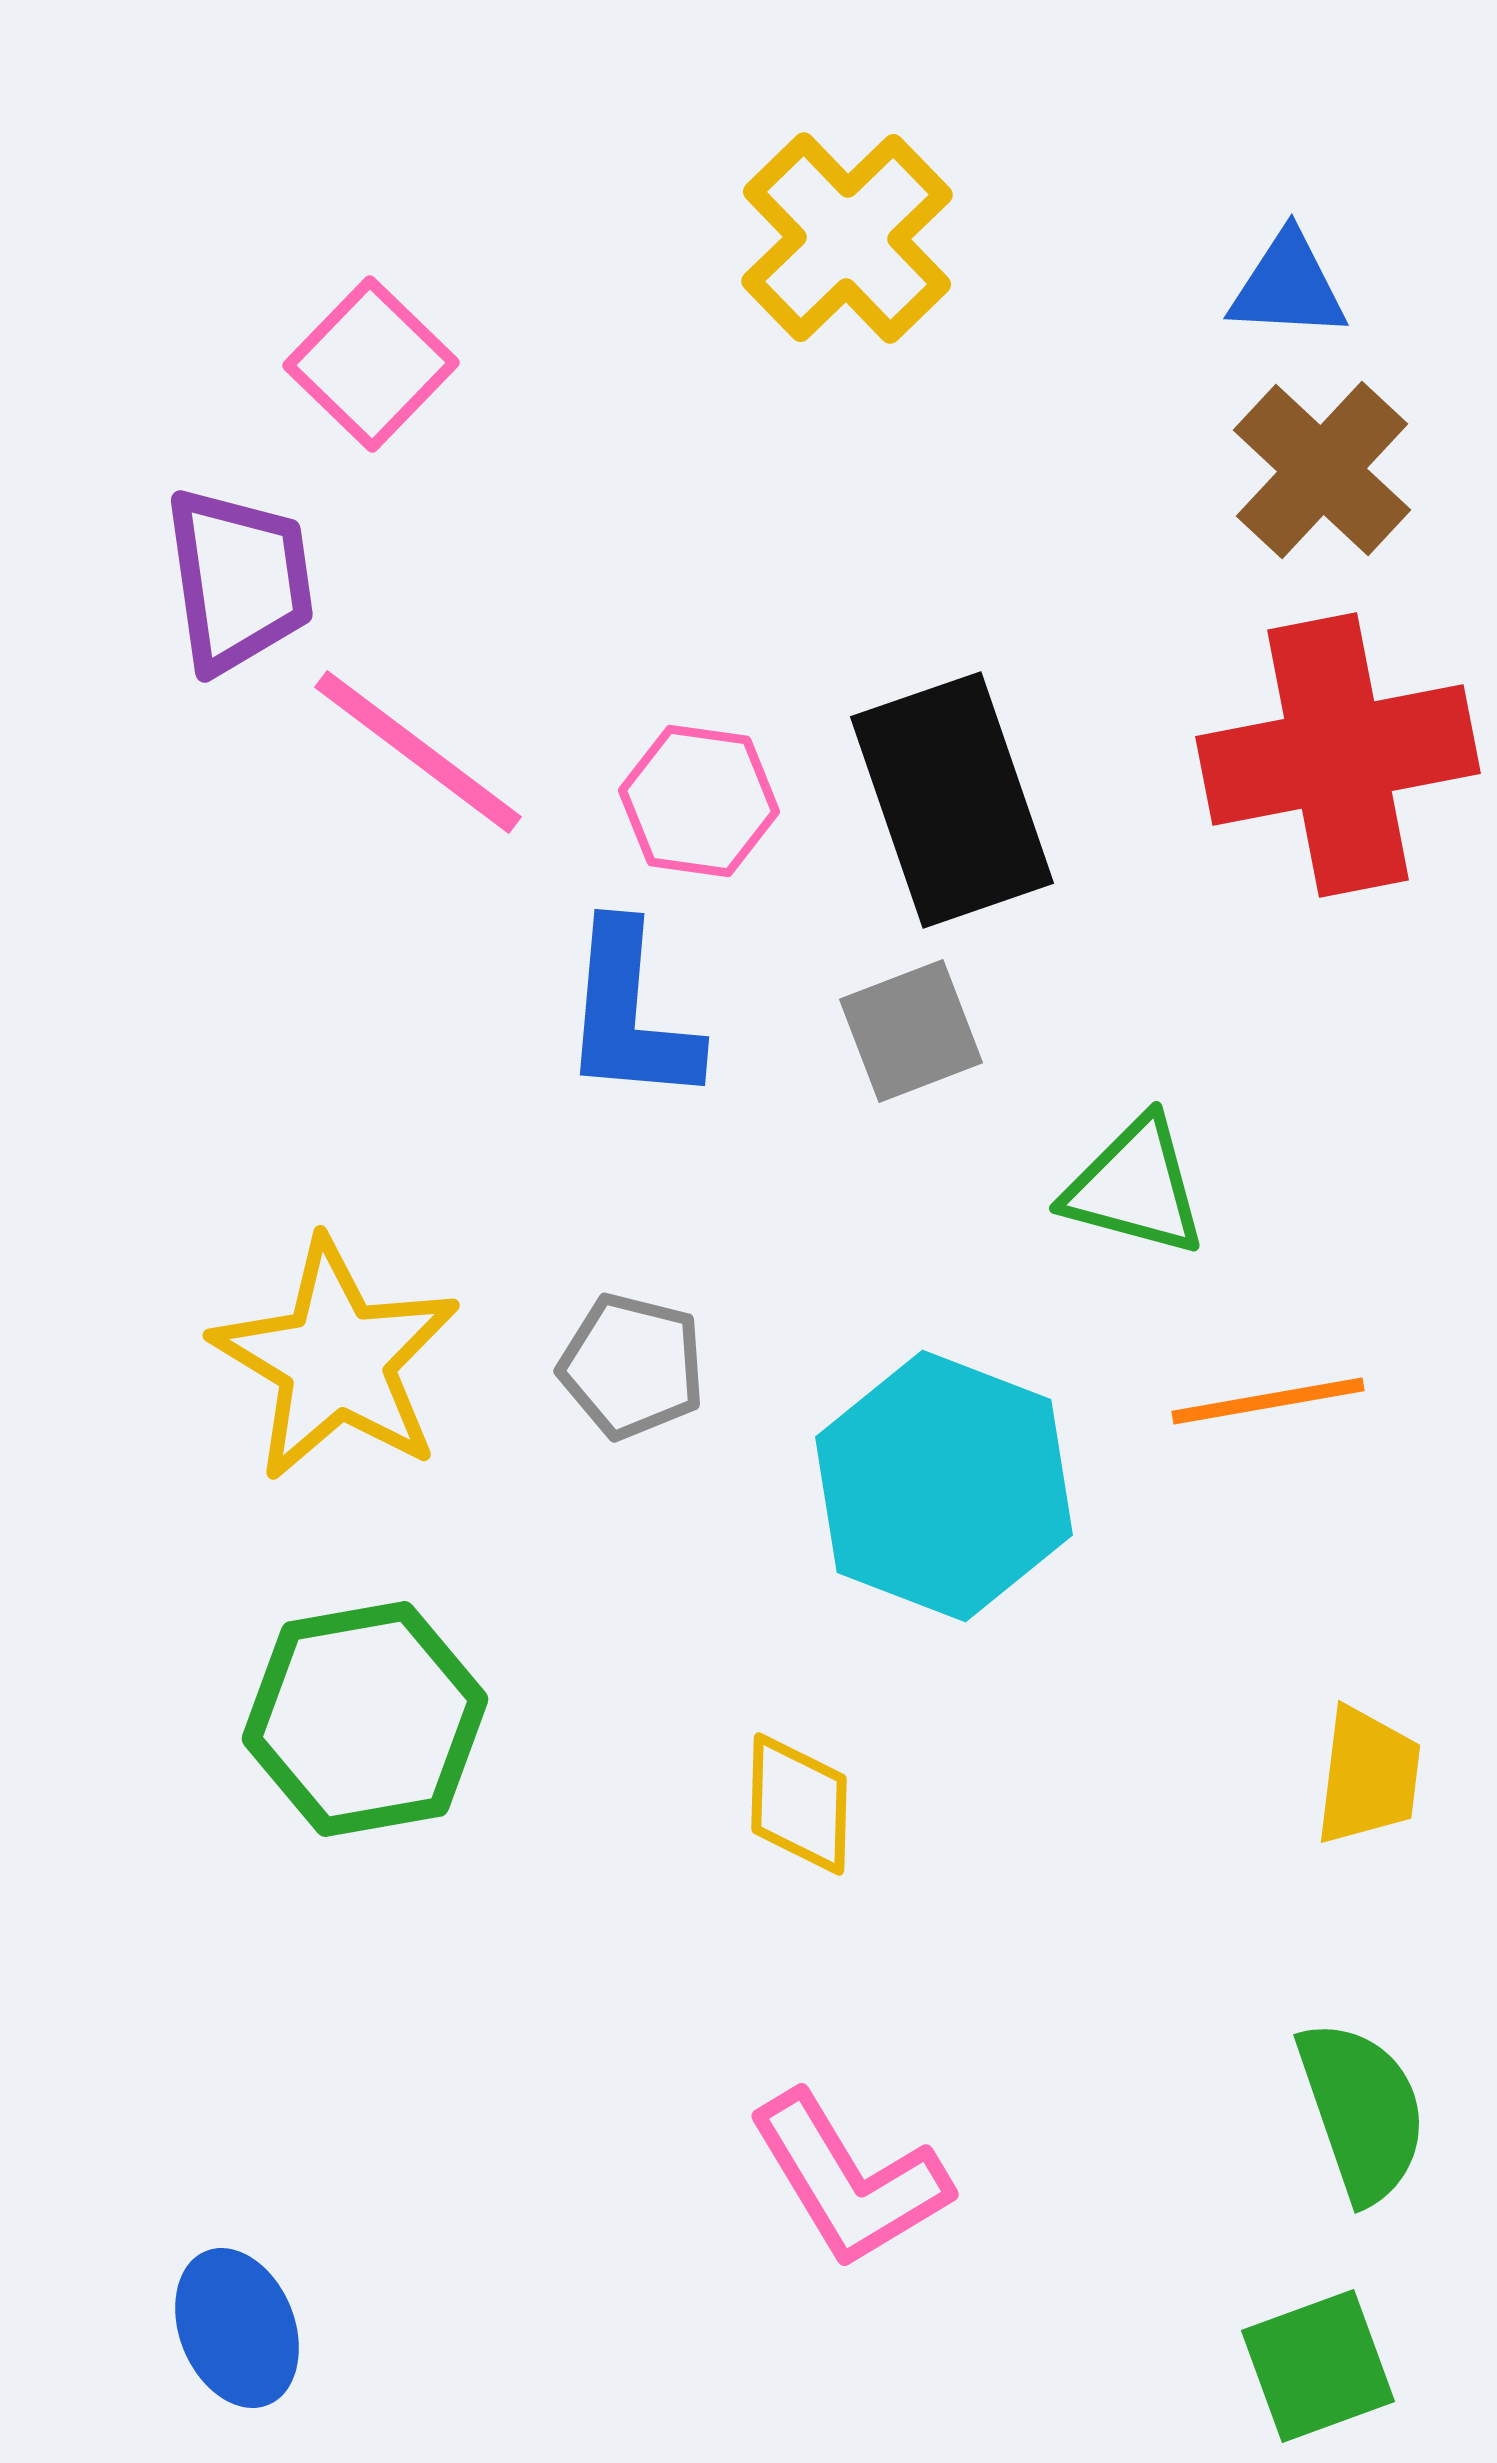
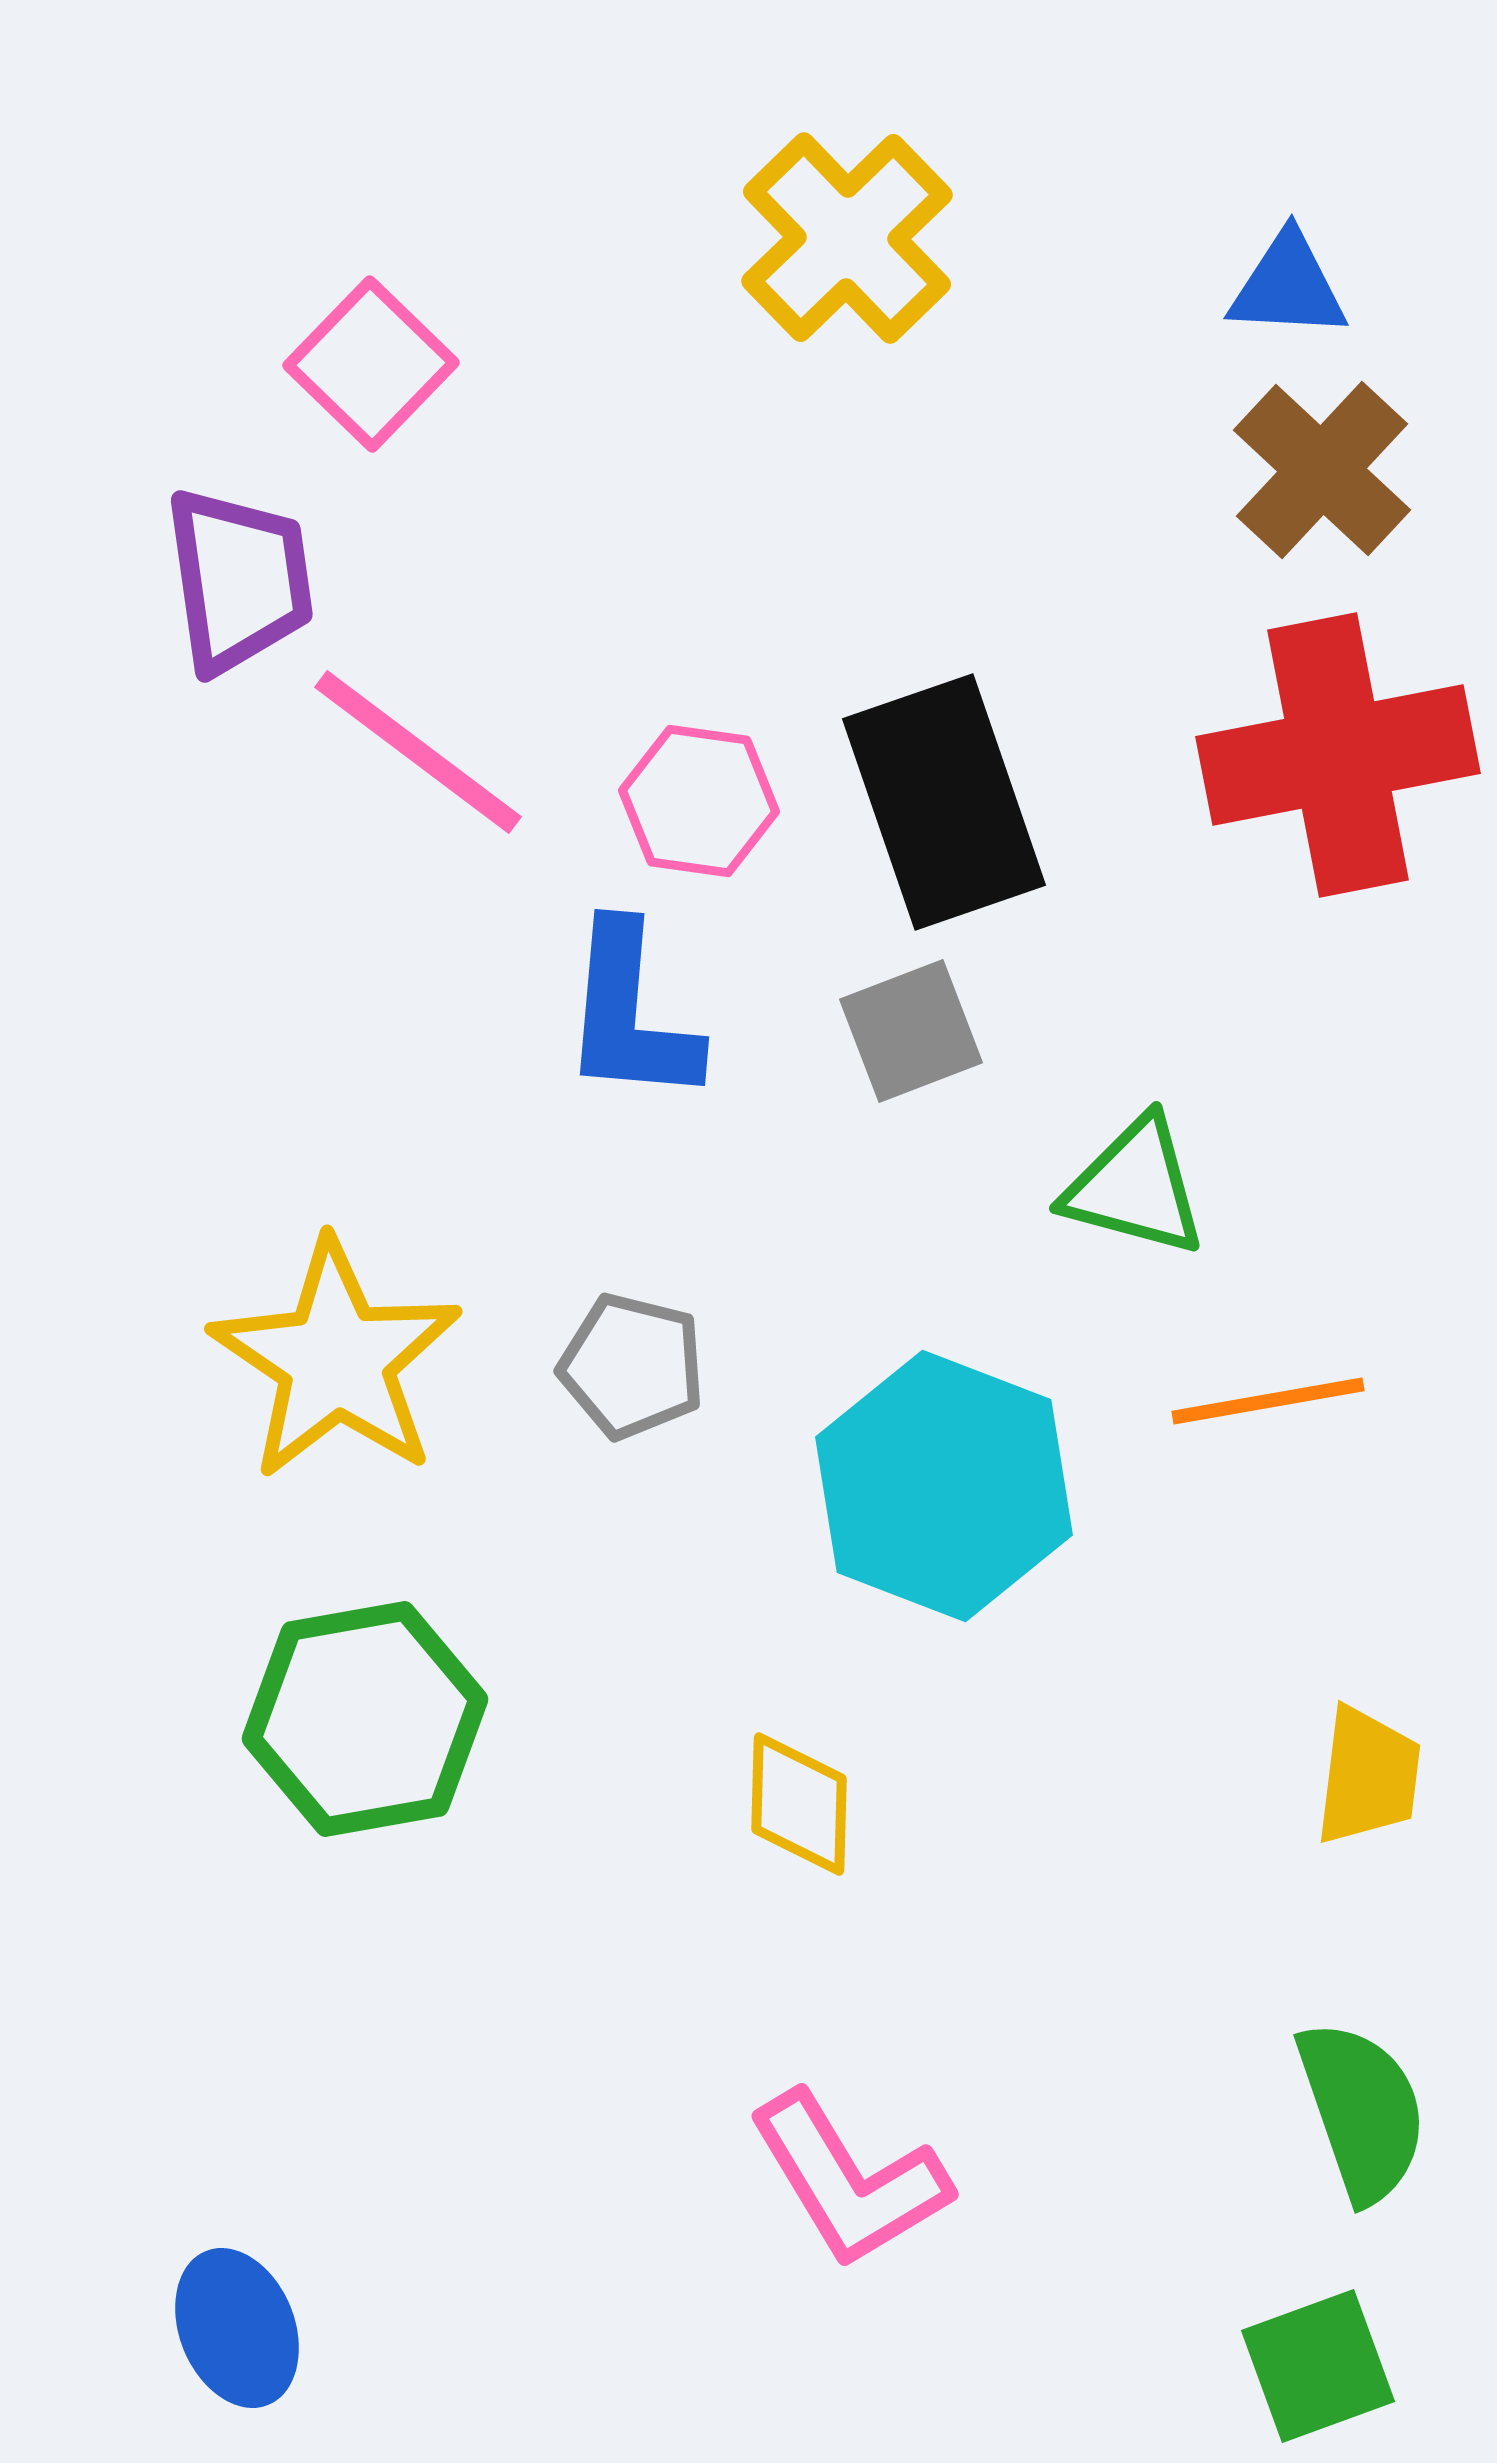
black rectangle: moved 8 px left, 2 px down
yellow star: rotated 3 degrees clockwise
